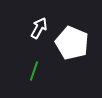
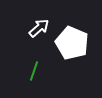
white arrow: rotated 20 degrees clockwise
